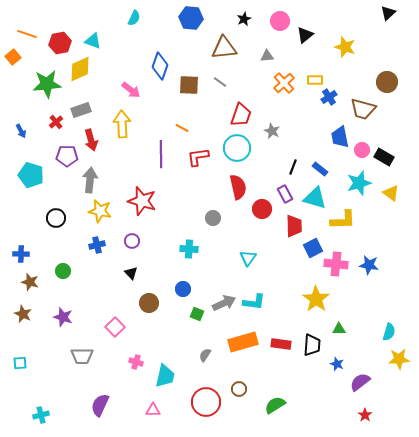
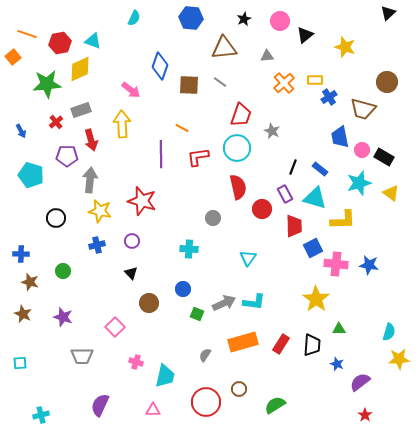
red rectangle at (281, 344): rotated 66 degrees counterclockwise
